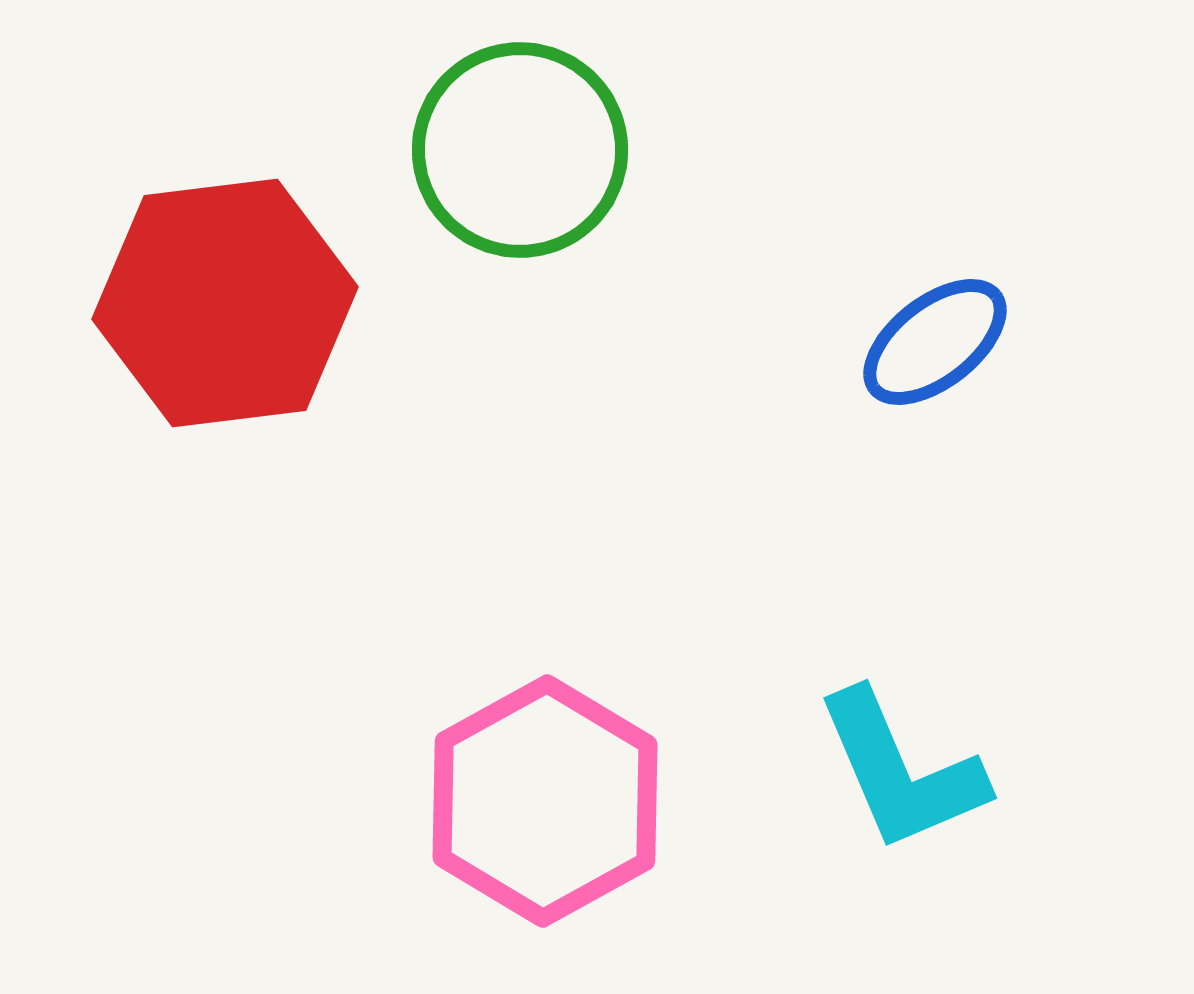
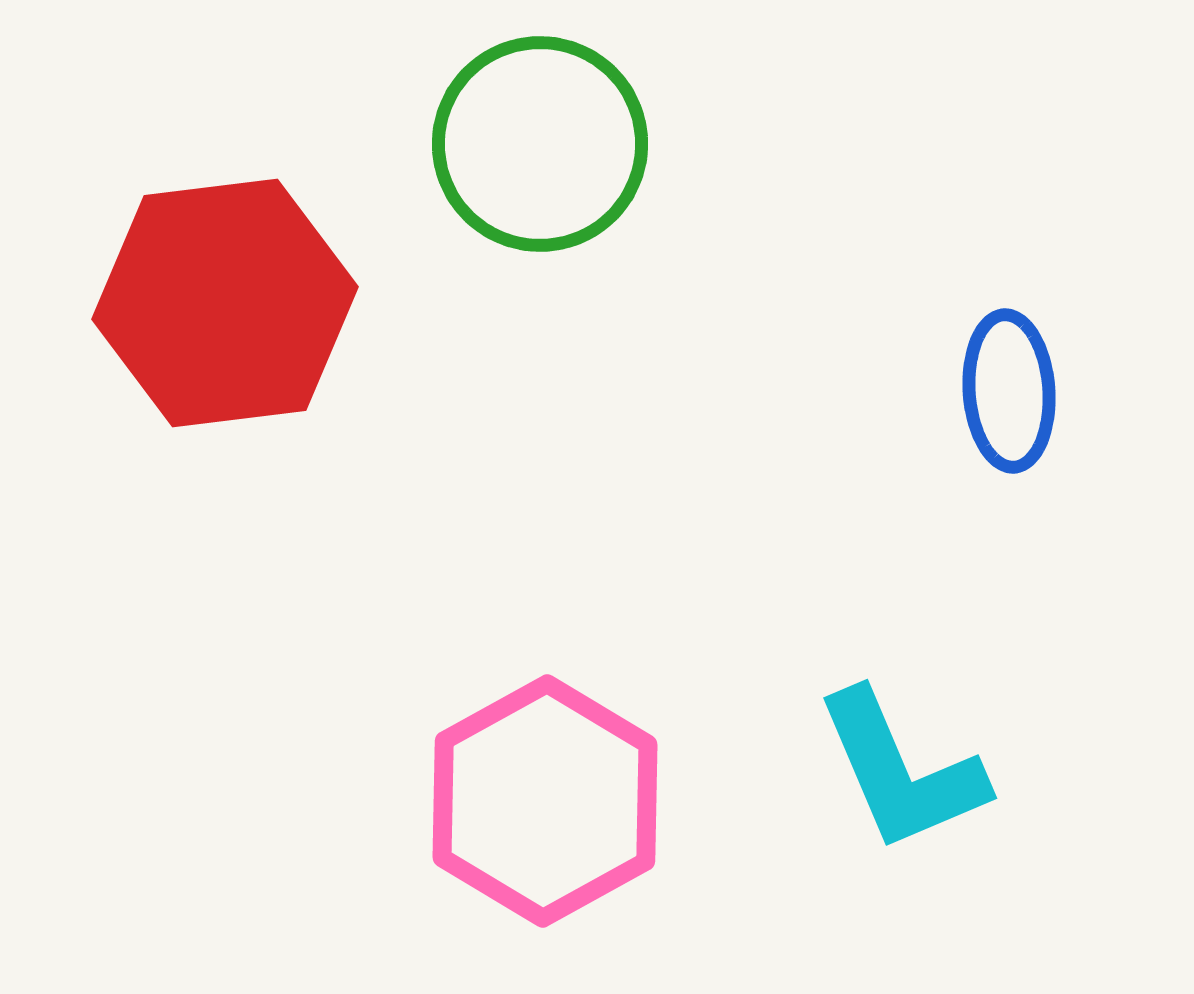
green circle: moved 20 px right, 6 px up
blue ellipse: moved 74 px right, 49 px down; rotated 56 degrees counterclockwise
